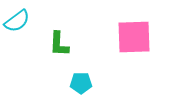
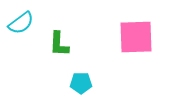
cyan semicircle: moved 4 px right, 2 px down
pink square: moved 2 px right
